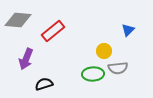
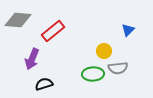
purple arrow: moved 6 px right
